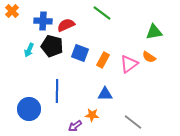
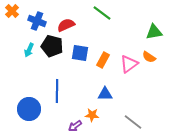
blue cross: moved 6 px left; rotated 18 degrees clockwise
blue square: rotated 12 degrees counterclockwise
